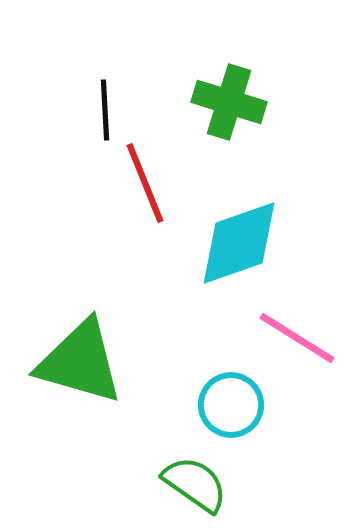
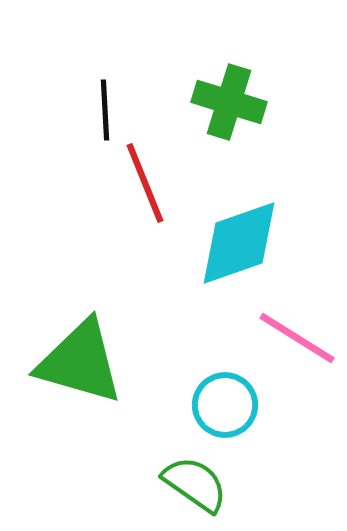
cyan circle: moved 6 px left
